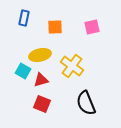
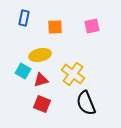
pink square: moved 1 px up
yellow cross: moved 1 px right, 8 px down
